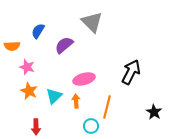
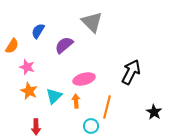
orange semicircle: rotated 56 degrees counterclockwise
